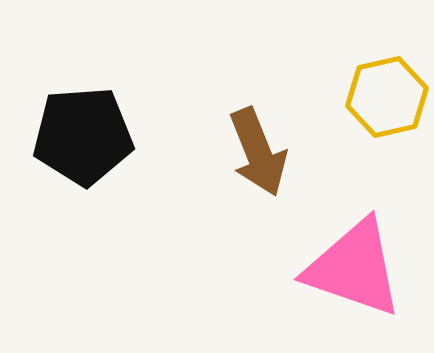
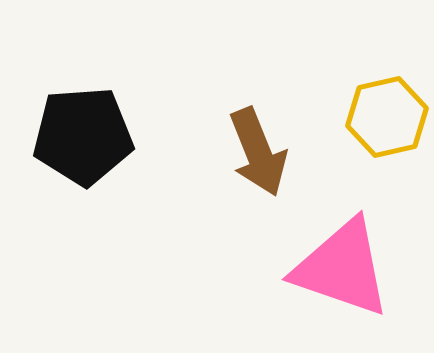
yellow hexagon: moved 20 px down
pink triangle: moved 12 px left
